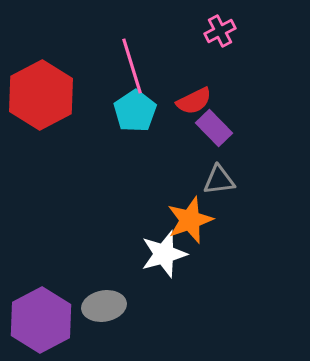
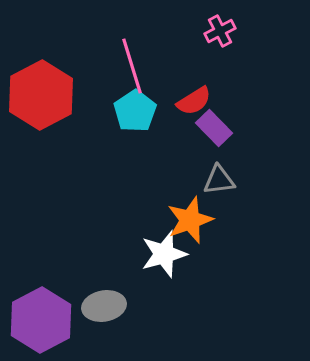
red semicircle: rotated 6 degrees counterclockwise
